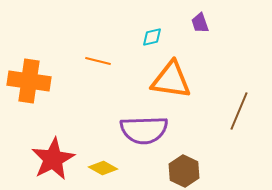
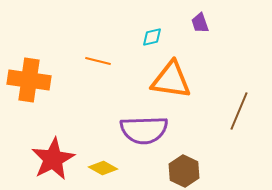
orange cross: moved 1 px up
